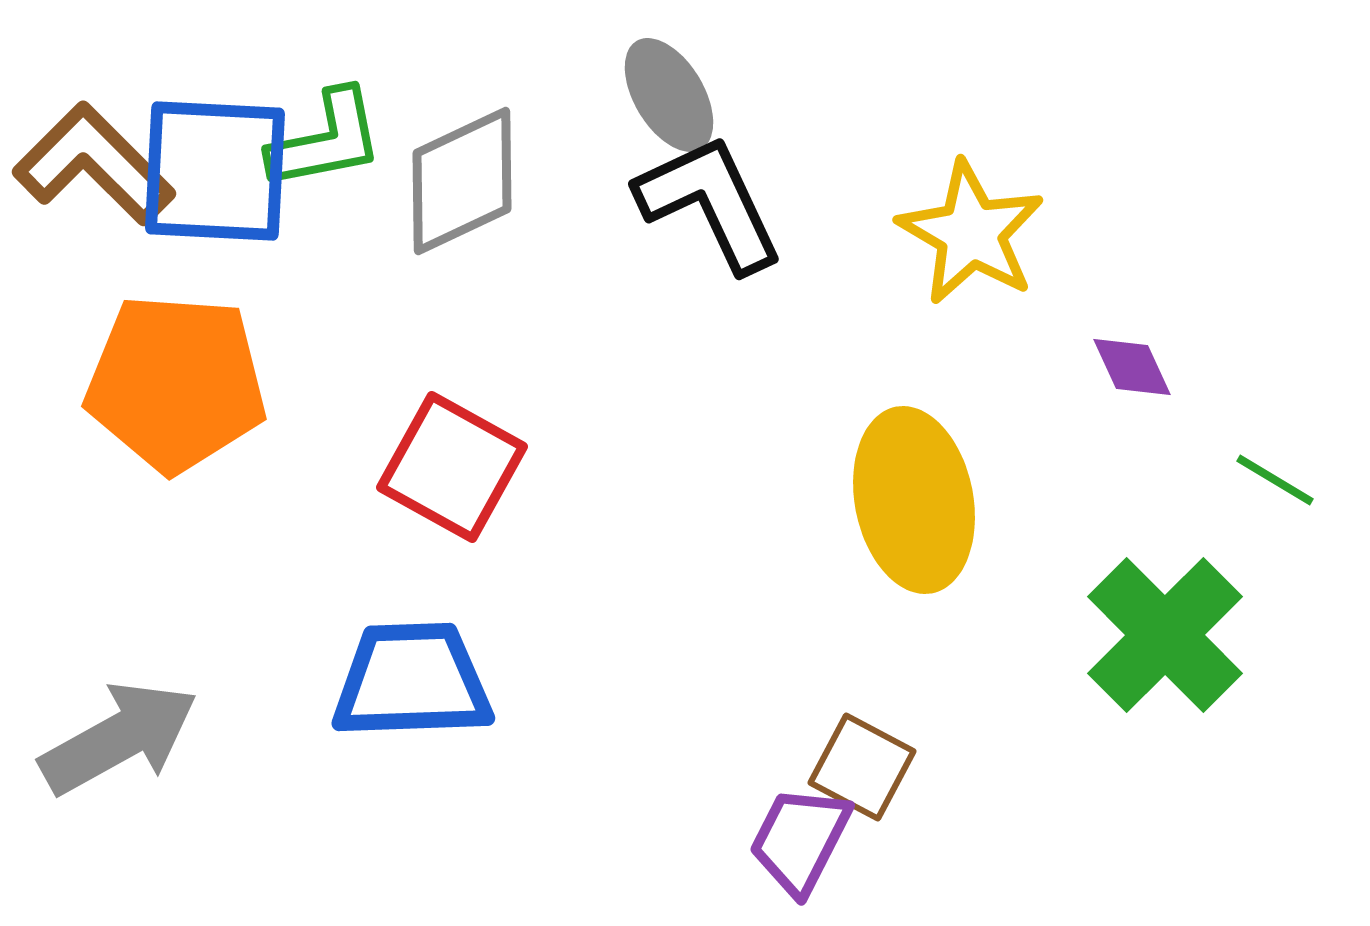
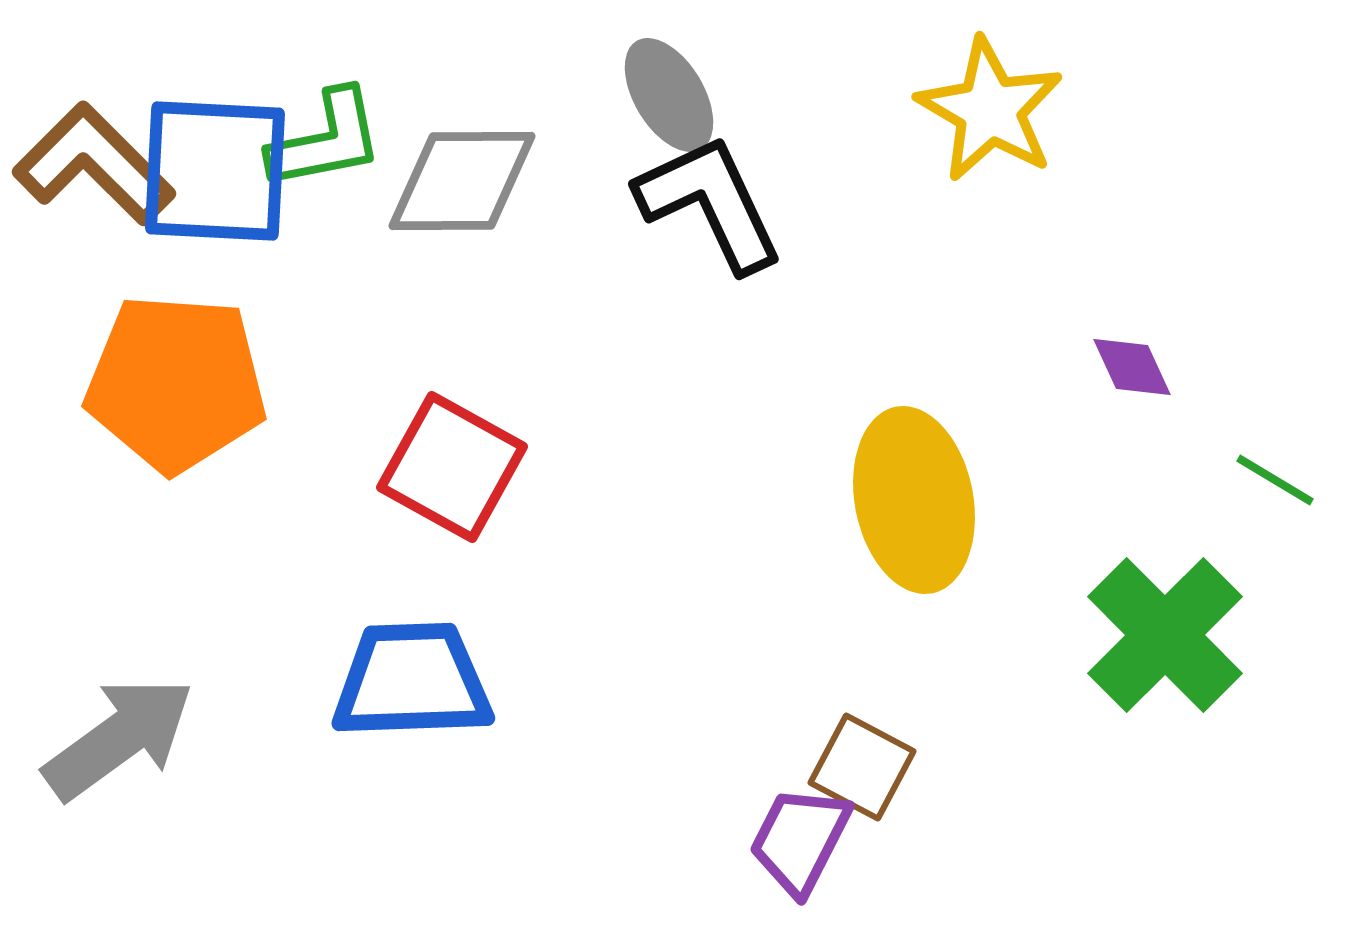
gray diamond: rotated 25 degrees clockwise
yellow star: moved 19 px right, 123 px up
gray arrow: rotated 7 degrees counterclockwise
